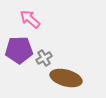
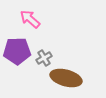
purple pentagon: moved 2 px left, 1 px down
